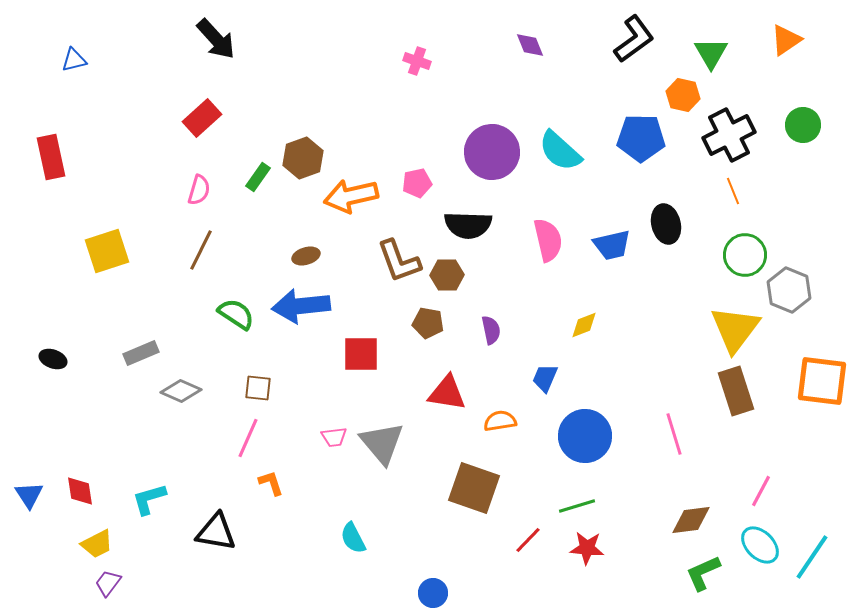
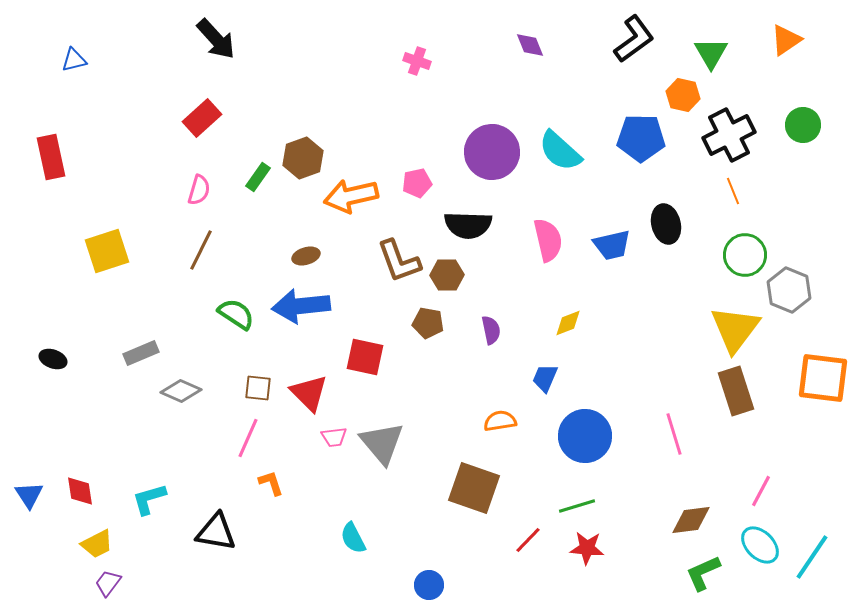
yellow diamond at (584, 325): moved 16 px left, 2 px up
red square at (361, 354): moved 4 px right, 3 px down; rotated 12 degrees clockwise
orange square at (822, 381): moved 1 px right, 3 px up
red triangle at (447, 393): moved 138 px left; rotated 36 degrees clockwise
blue circle at (433, 593): moved 4 px left, 8 px up
